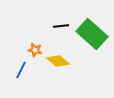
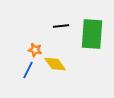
green rectangle: rotated 52 degrees clockwise
yellow diamond: moved 3 px left, 3 px down; rotated 15 degrees clockwise
blue line: moved 7 px right
